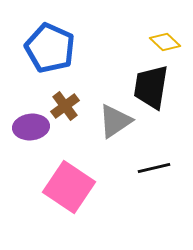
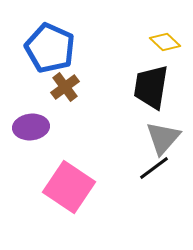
brown cross: moved 19 px up
gray triangle: moved 48 px right, 17 px down; rotated 15 degrees counterclockwise
black line: rotated 24 degrees counterclockwise
